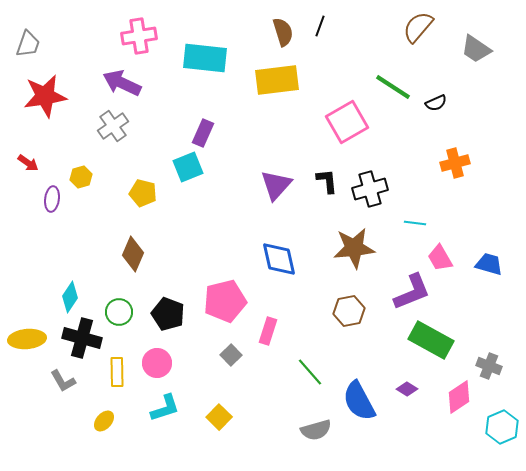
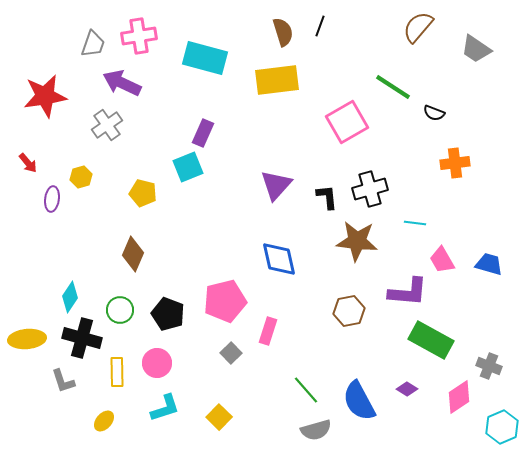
gray trapezoid at (28, 44): moved 65 px right
cyan rectangle at (205, 58): rotated 9 degrees clockwise
black semicircle at (436, 103): moved 2 px left, 10 px down; rotated 45 degrees clockwise
gray cross at (113, 126): moved 6 px left, 1 px up
red arrow at (28, 163): rotated 15 degrees clockwise
orange cross at (455, 163): rotated 8 degrees clockwise
black L-shape at (327, 181): moved 16 px down
brown star at (354, 248): moved 3 px right, 7 px up; rotated 12 degrees clockwise
pink trapezoid at (440, 258): moved 2 px right, 2 px down
purple L-shape at (412, 292): moved 4 px left; rotated 27 degrees clockwise
green circle at (119, 312): moved 1 px right, 2 px up
gray square at (231, 355): moved 2 px up
green line at (310, 372): moved 4 px left, 18 px down
gray L-shape at (63, 381): rotated 12 degrees clockwise
